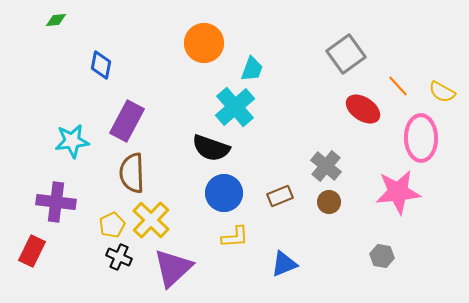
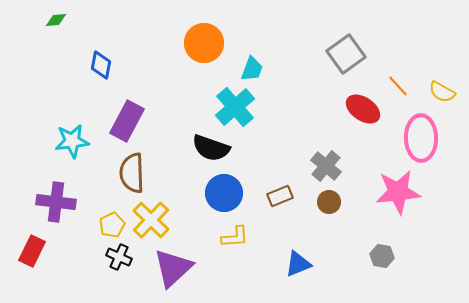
blue triangle: moved 14 px right
